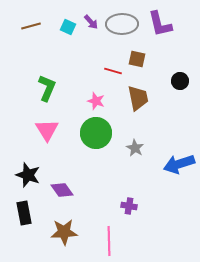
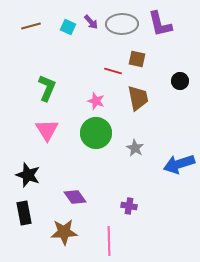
purple diamond: moved 13 px right, 7 px down
